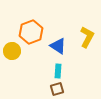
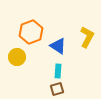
yellow circle: moved 5 px right, 6 px down
